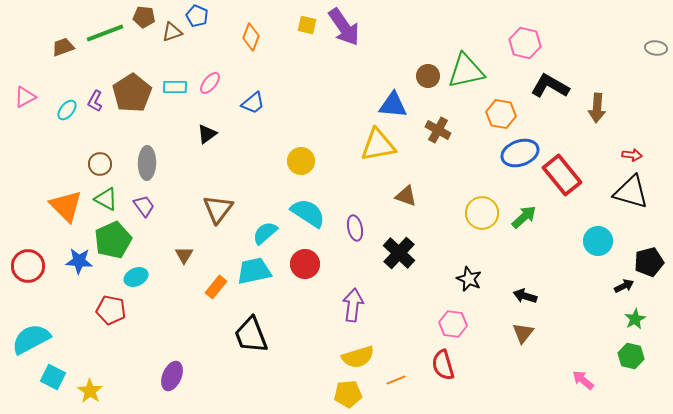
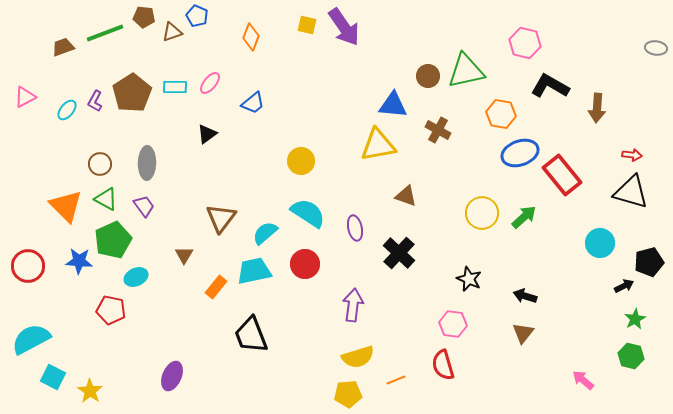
brown triangle at (218, 209): moved 3 px right, 9 px down
cyan circle at (598, 241): moved 2 px right, 2 px down
